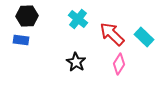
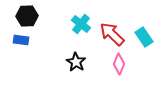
cyan cross: moved 3 px right, 5 px down
cyan rectangle: rotated 12 degrees clockwise
pink diamond: rotated 10 degrees counterclockwise
